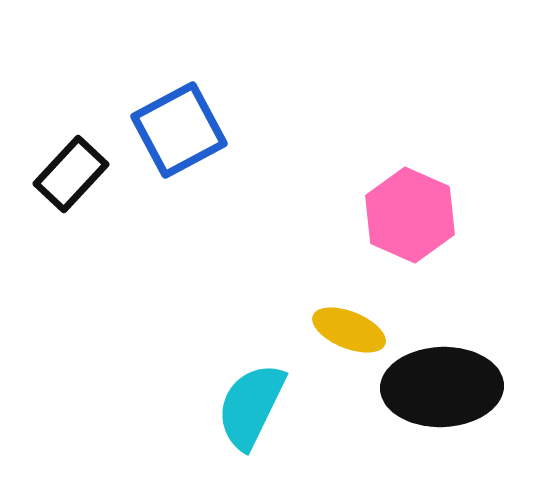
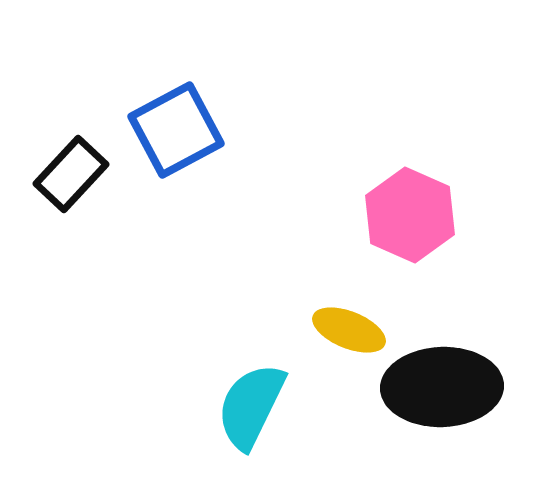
blue square: moved 3 px left
